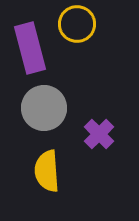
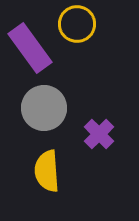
purple rectangle: rotated 21 degrees counterclockwise
